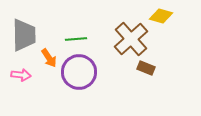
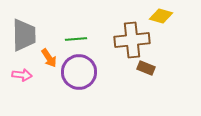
brown cross: moved 1 px right, 1 px down; rotated 36 degrees clockwise
pink arrow: moved 1 px right
